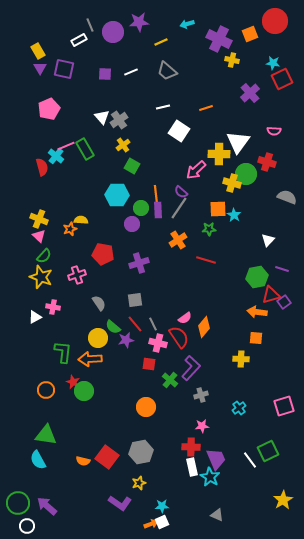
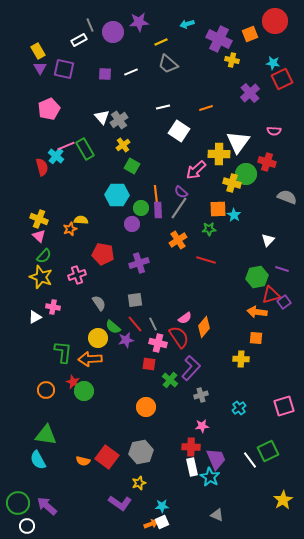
gray trapezoid at (167, 71): moved 1 px right, 7 px up
